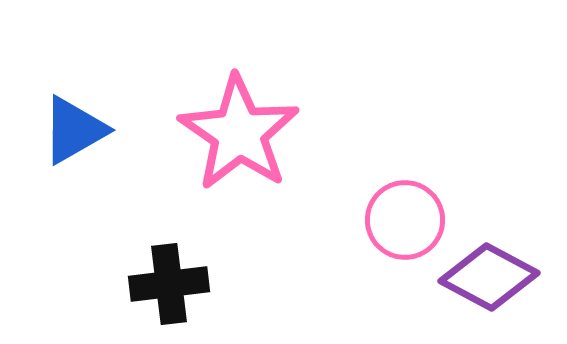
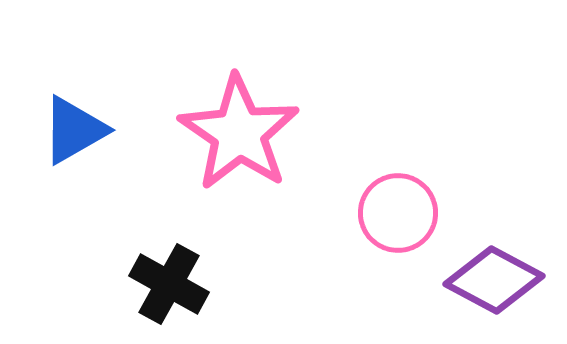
pink circle: moved 7 px left, 7 px up
purple diamond: moved 5 px right, 3 px down
black cross: rotated 36 degrees clockwise
